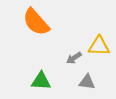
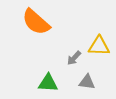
orange semicircle: rotated 8 degrees counterclockwise
gray arrow: rotated 14 degrees counterclockwise
green triangle: moved 7 px right, 2 px down
